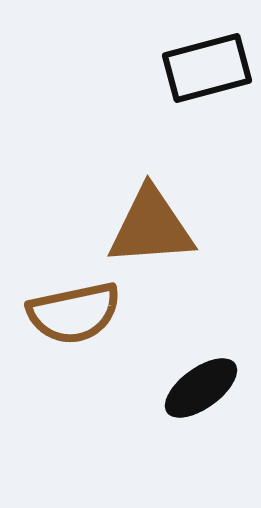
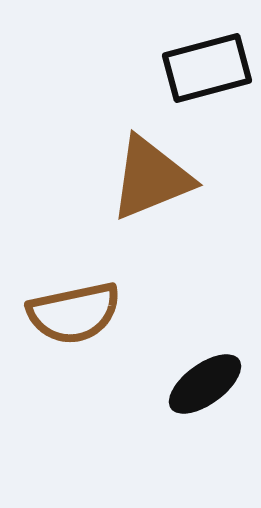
brown triangle: moved 49 px up; rotated 18 degrees counterclockwise
black ellipse: moved 4 px right, 4 px up
